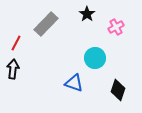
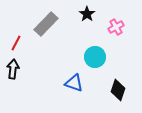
cyan circle: moved 1 px up
